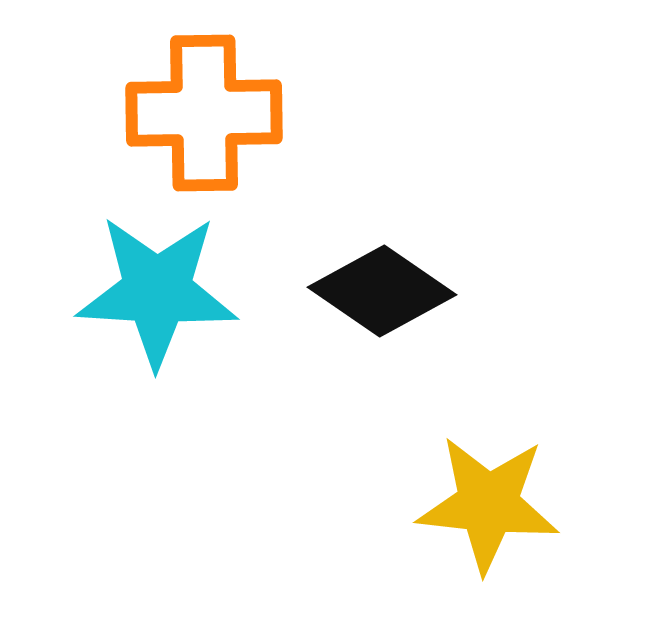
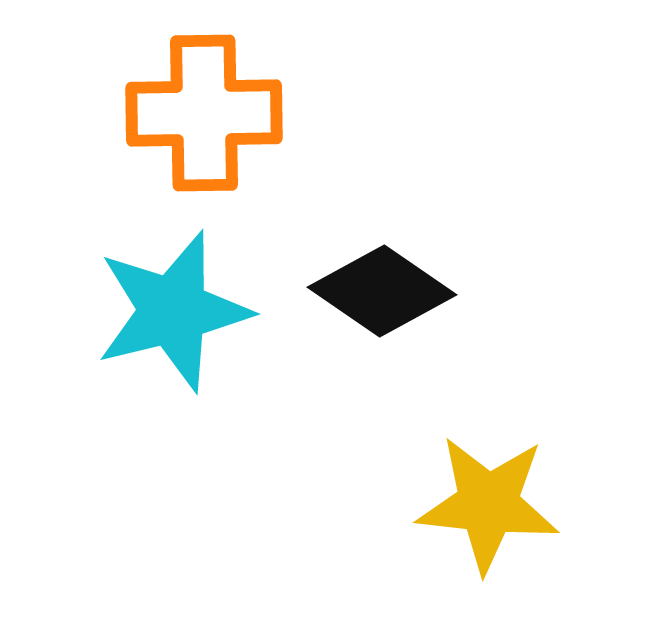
cyan star: moved 16 px right, 20 px down; rotated 17 degrees counterclockwise
